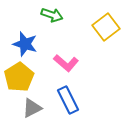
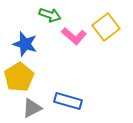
green arrow: moved 2 px left
pink L-shape: moved 8 px right, 27 px up
blue rectangle: moved 1 px down; rotated 48 degrees counterclockwise
